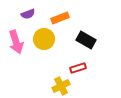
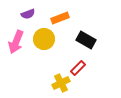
pink arrow: rotated 40 degrees clockwise
red rectangle: rotated 28 degrees counterclockwise
yellow cross: moved 3 px up
